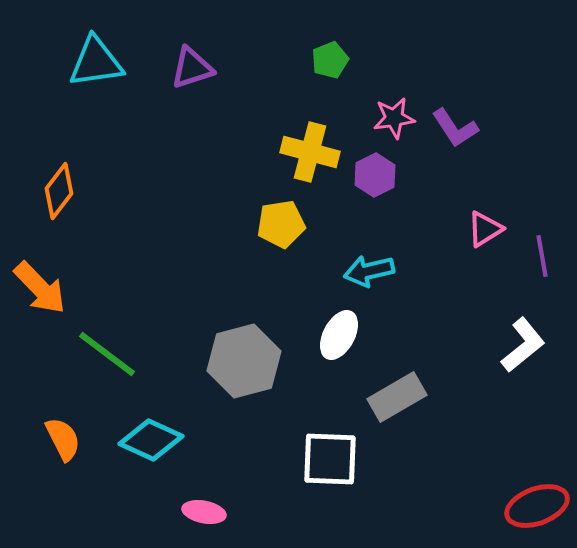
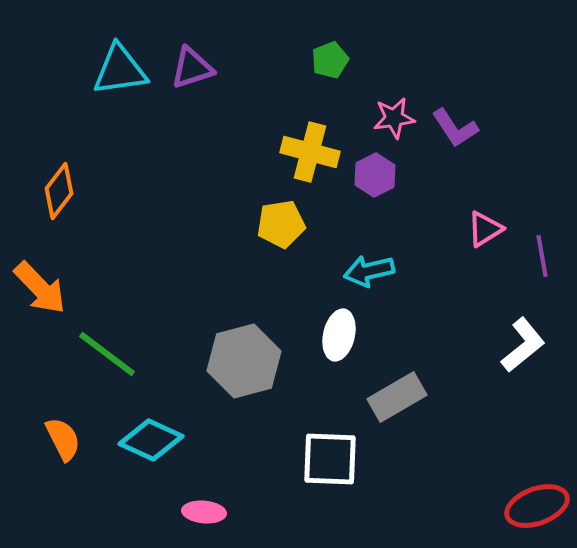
cyan triangle: moved 24 px right, 8 px down
white ellipse: rotated 15 degrees counterclockwise
pink ellipse: rotated 6 degrees counterclockwise
